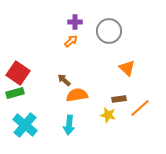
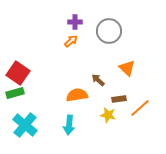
brown arrow: moved 34 px right
